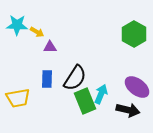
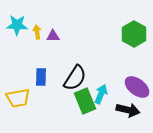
yellow arrow: rotated 128 degrees counterclockwise
purple triangle: moved 3 px right, 11 px up
blue rectangle: moved 6 px left, 2 px up
